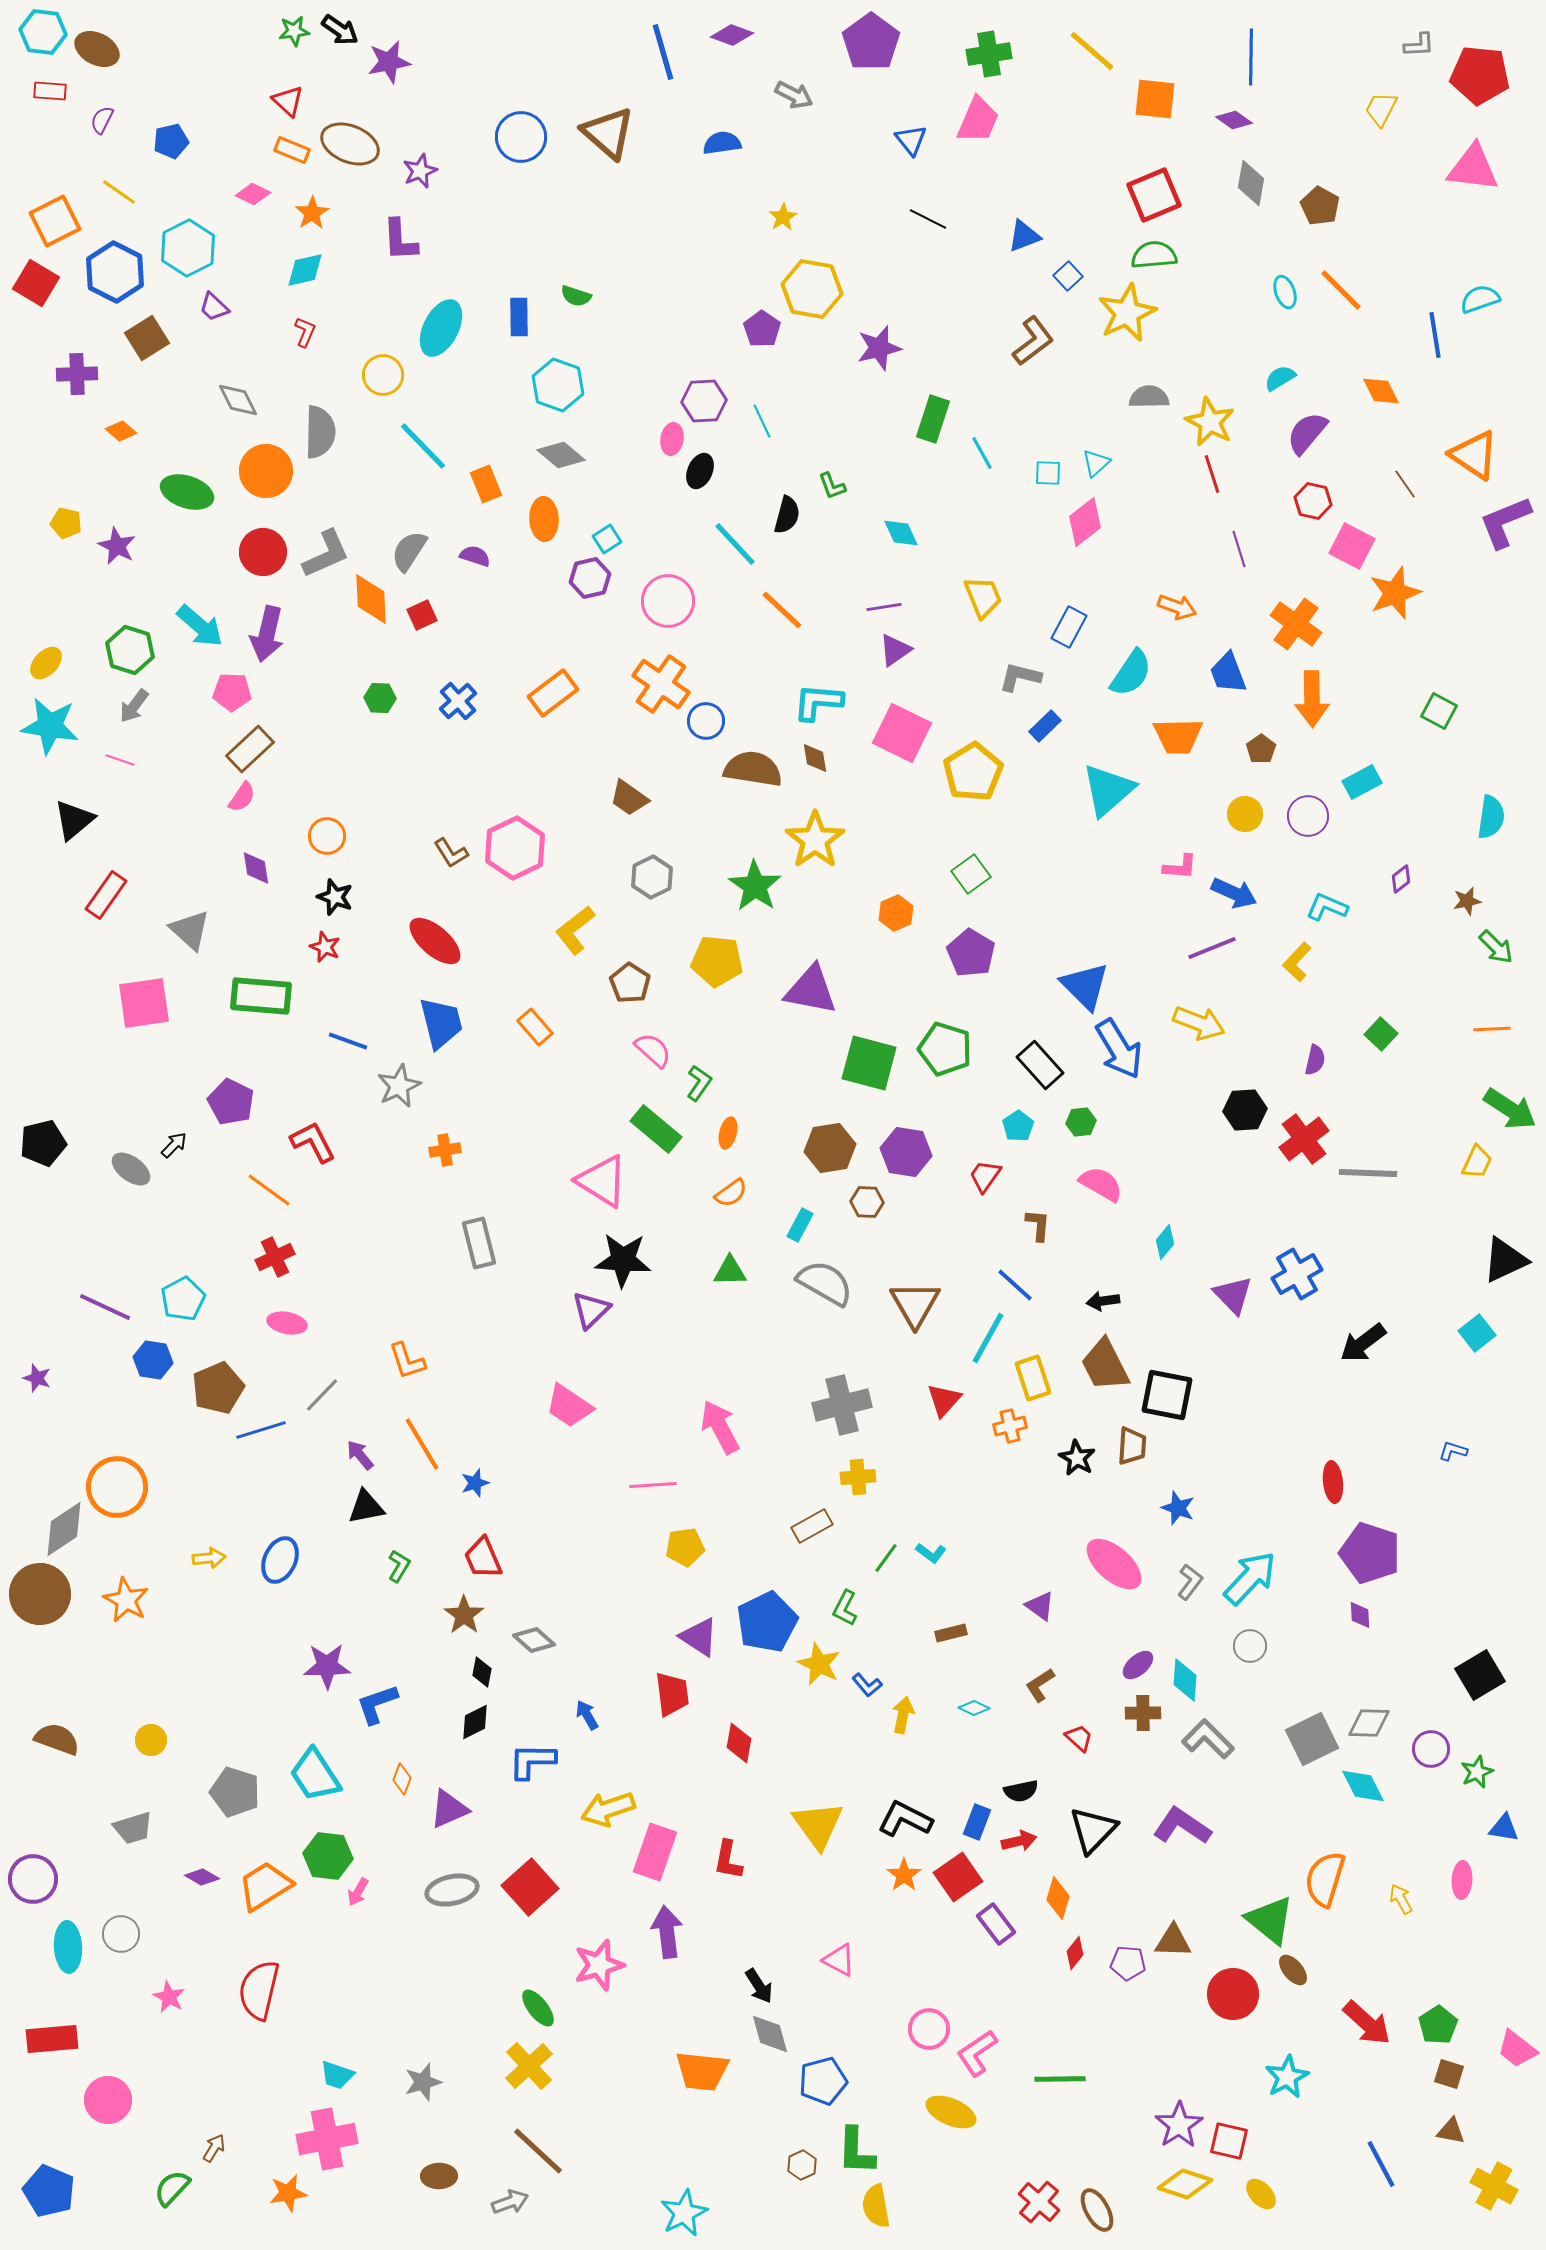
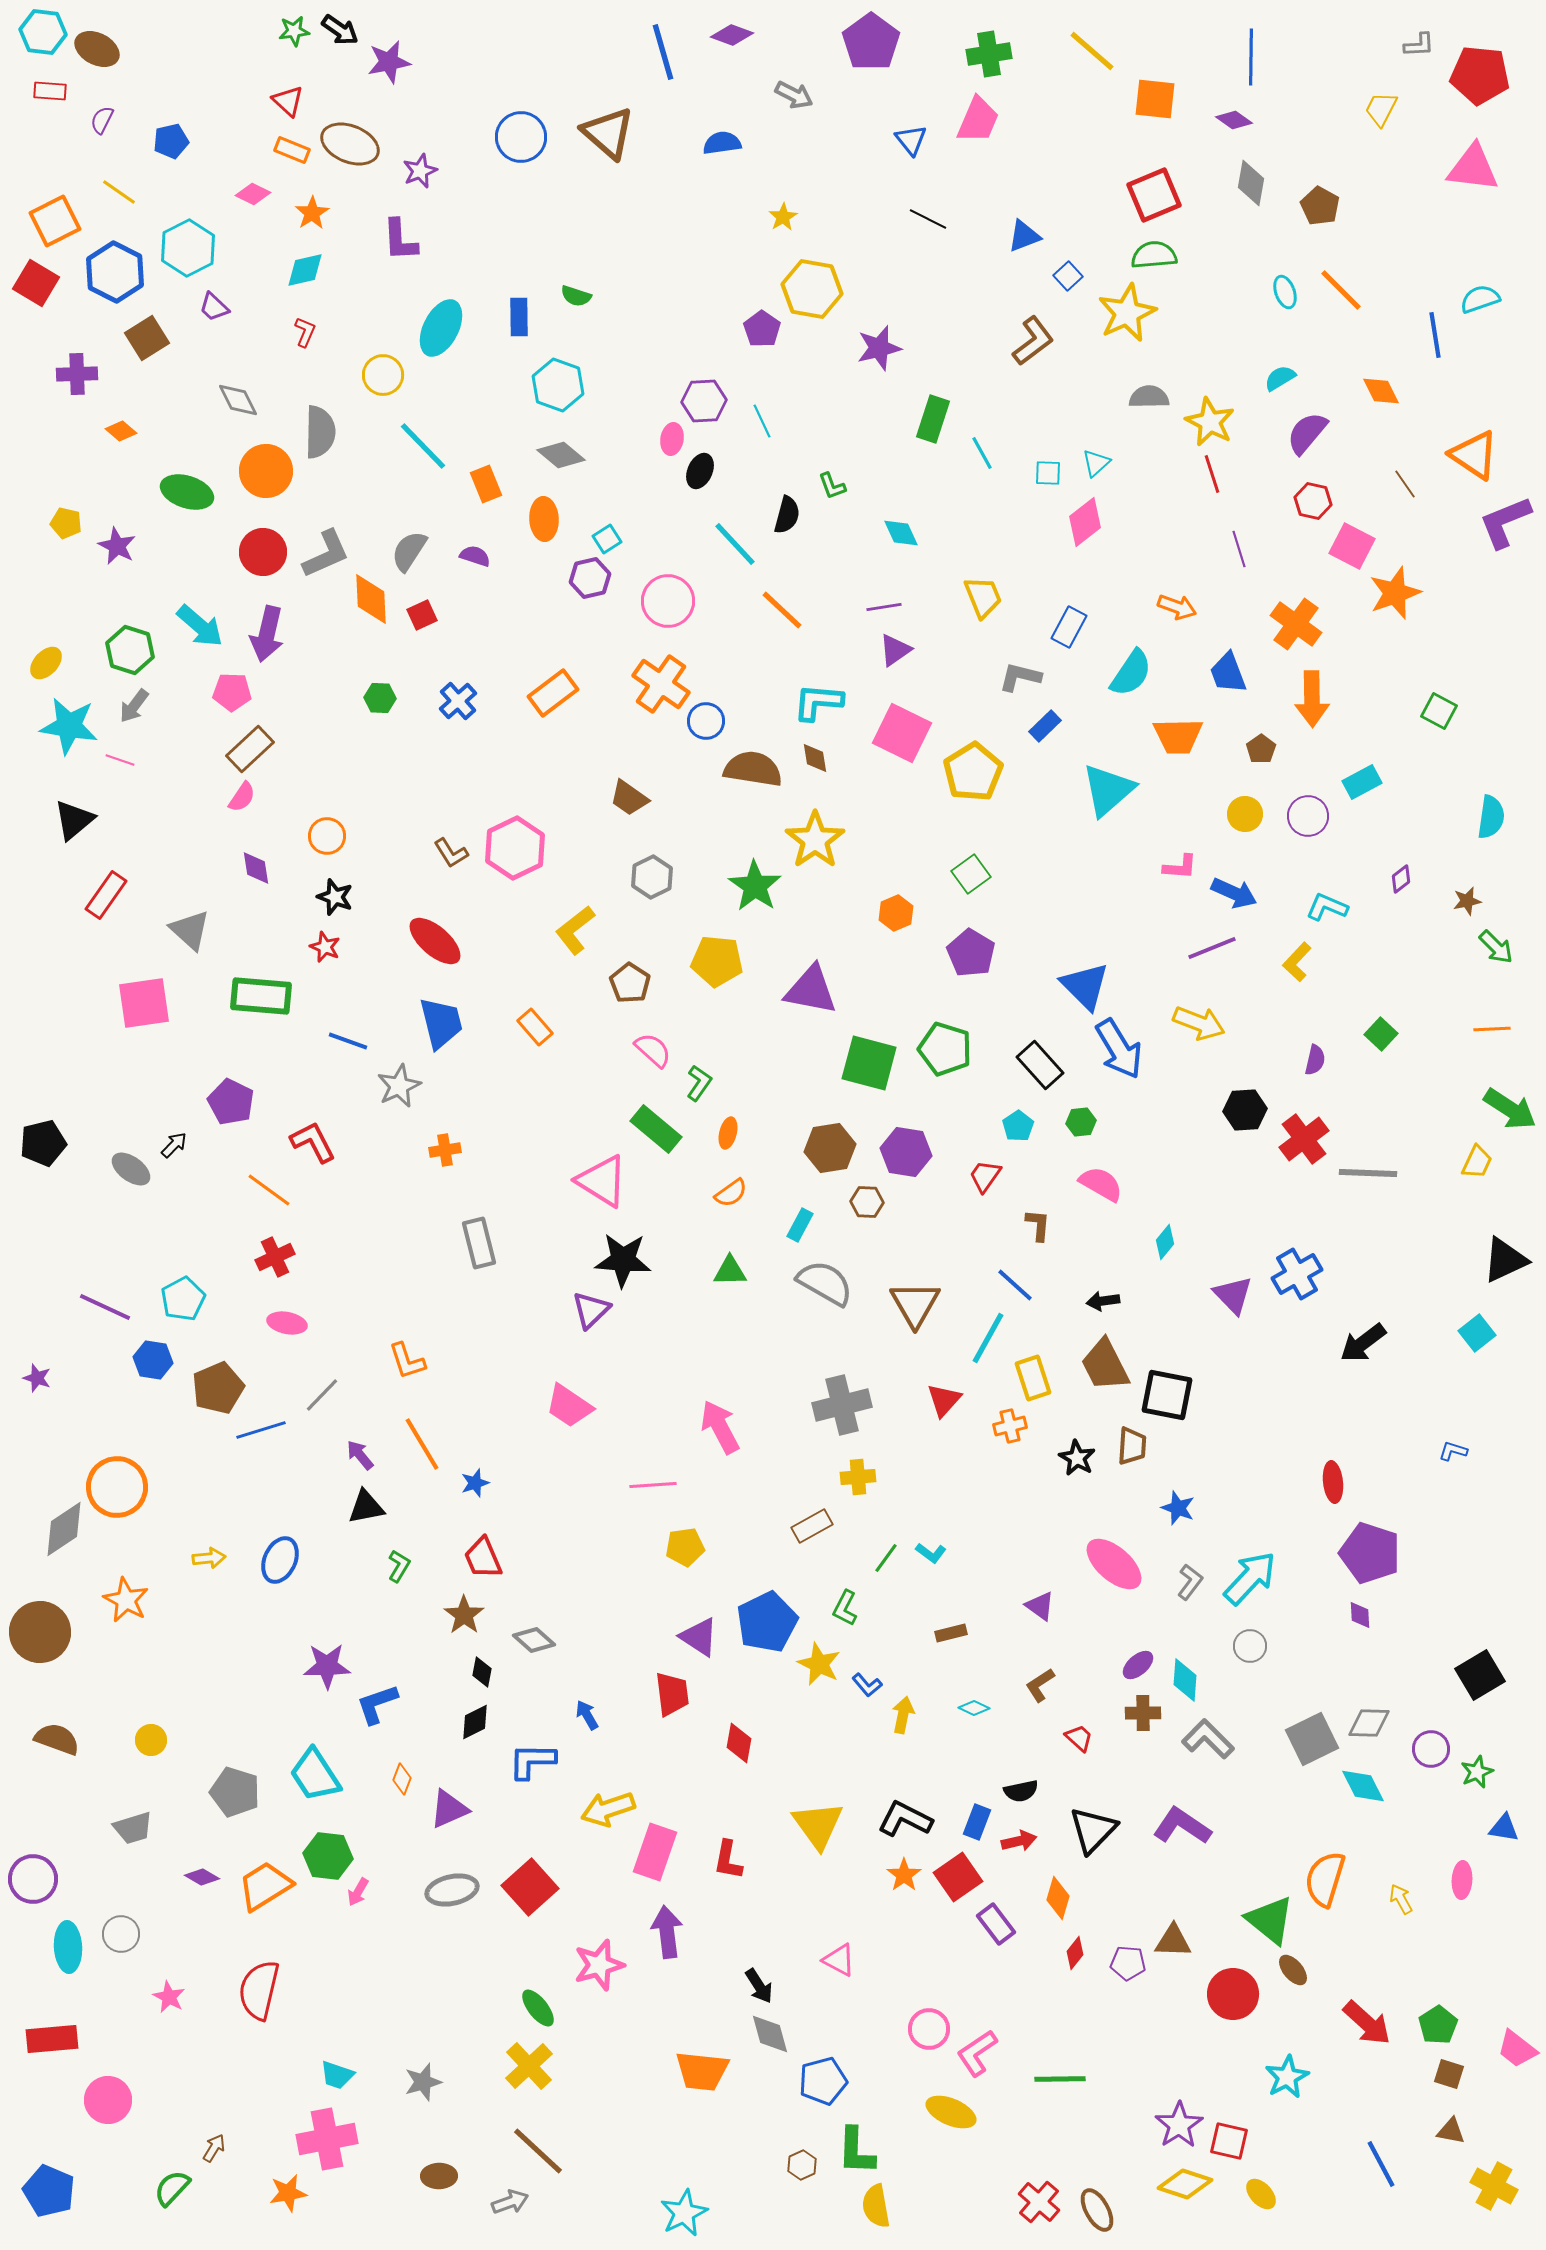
cyan star at (50, 726): moved 19 px right
brown circle at (40, 1594): moved 38 px down
